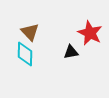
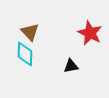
black triangle: moved 14 px down
